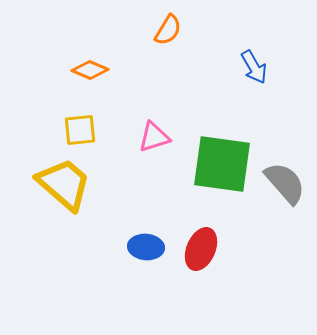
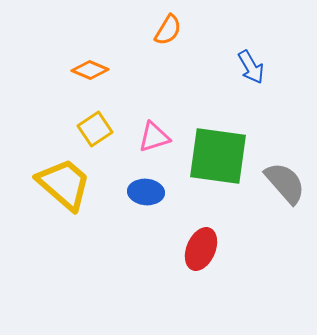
blue arrow: moved 3 px left
yellow square: moved 15 px right, 1 px up; rotated 28 degrees counterclockwise
green square: moved 4 px left, 8 px up
blue ellipse: moved 55 px up
